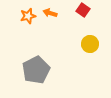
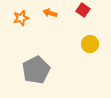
orange star: moved 7 px left, 2 px down
